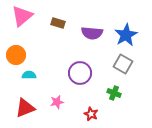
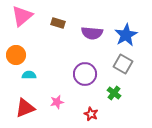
purple circle: moved 5 px right, 1 px down
green cross: rotated 16 degrees clockwise
